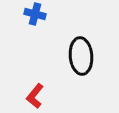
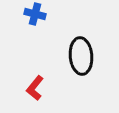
red L-shape: moved 8 px up
